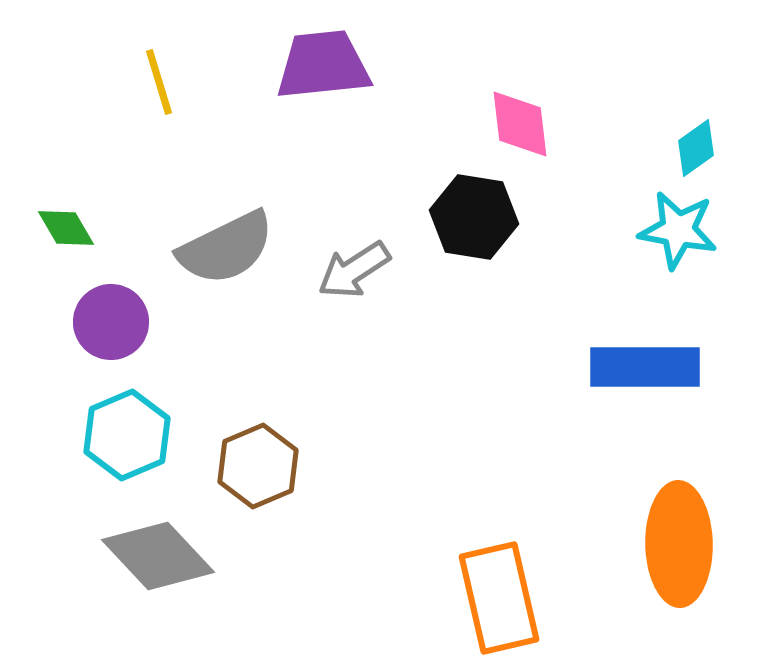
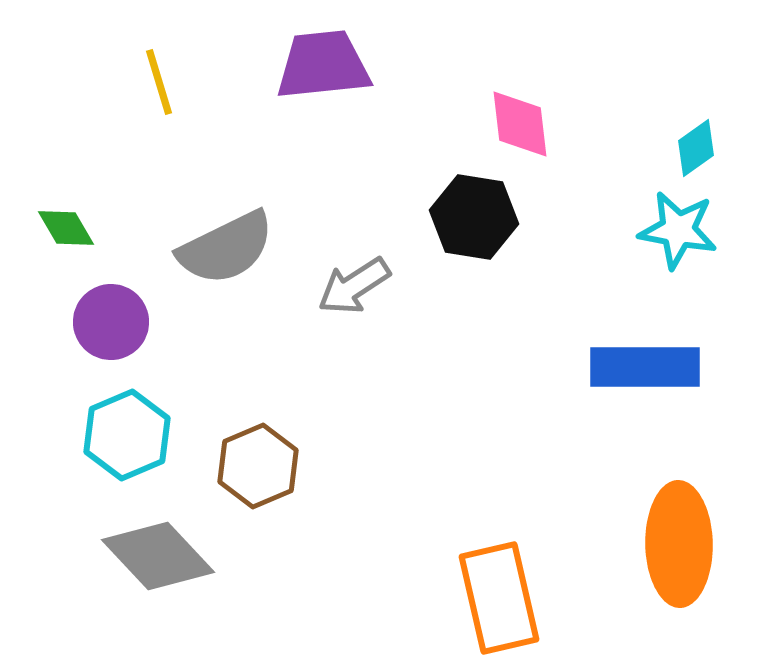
gray arrow: moved 16 px down
